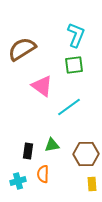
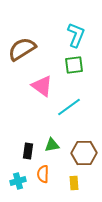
brown hexagon: moved 2 px left, 1 px up
yellow rectangle: moved 18 px left, 1 px up
